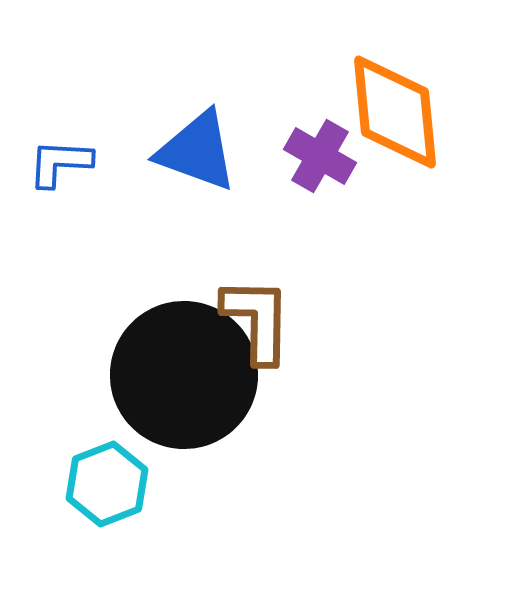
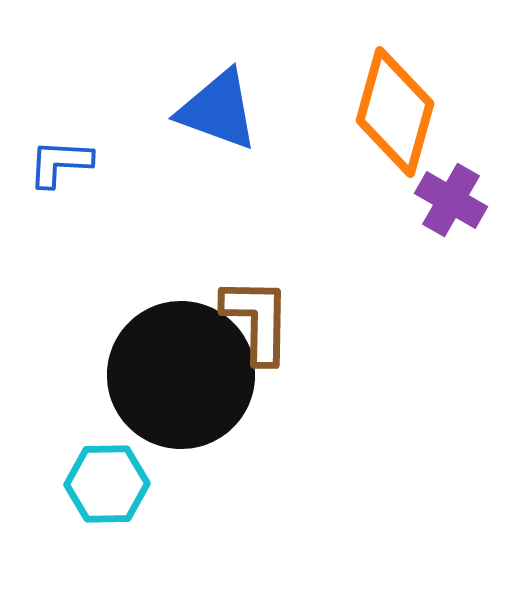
orange diamond: rotated 21 degrees clockwise
blue triangle: moved 21 px right, 41 px up
purple cross: moved 131 px right, 44 px down
black circle: moved 3 px left
cyan hexagon: rotated 20 degrees clockwise
